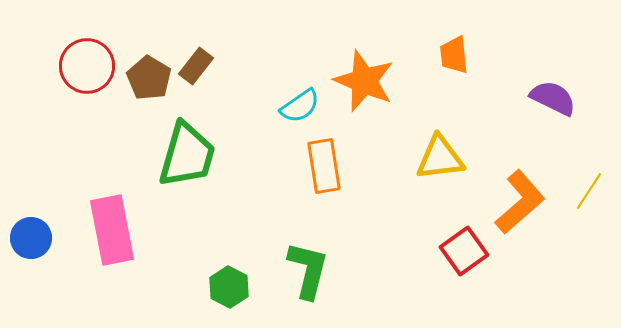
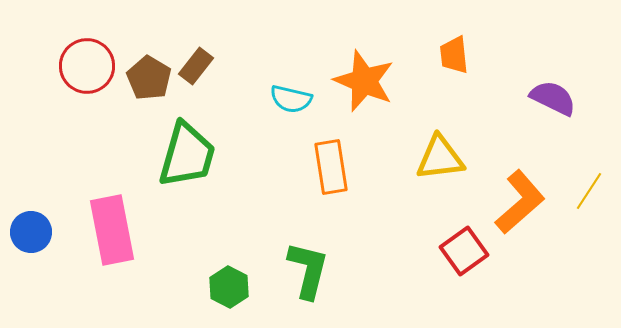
cyan semicircle: moved 9 px left, 7 px up; rotated 48 degrees clockwise
orange rectangle: moved 7 px right, 1 px down
blue circle: moved 6 px up
